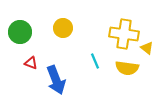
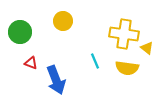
yellow circle: moved 7 px up
